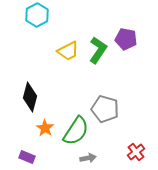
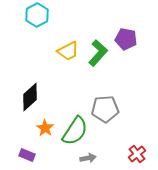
green L-shape: moved 3 px down; rotated 8 degrees clockwise
black diamond: rotated 32 degrees clockwise
gray pentagon: rotated 20 degrees counterclockwise
green semicircle: moved 1 px left
red cross: moved 1 px right, 2 px down
purple rectangle: moved 2 px up
